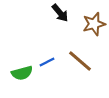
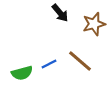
blue line: moved 2 px right, 2 px down
